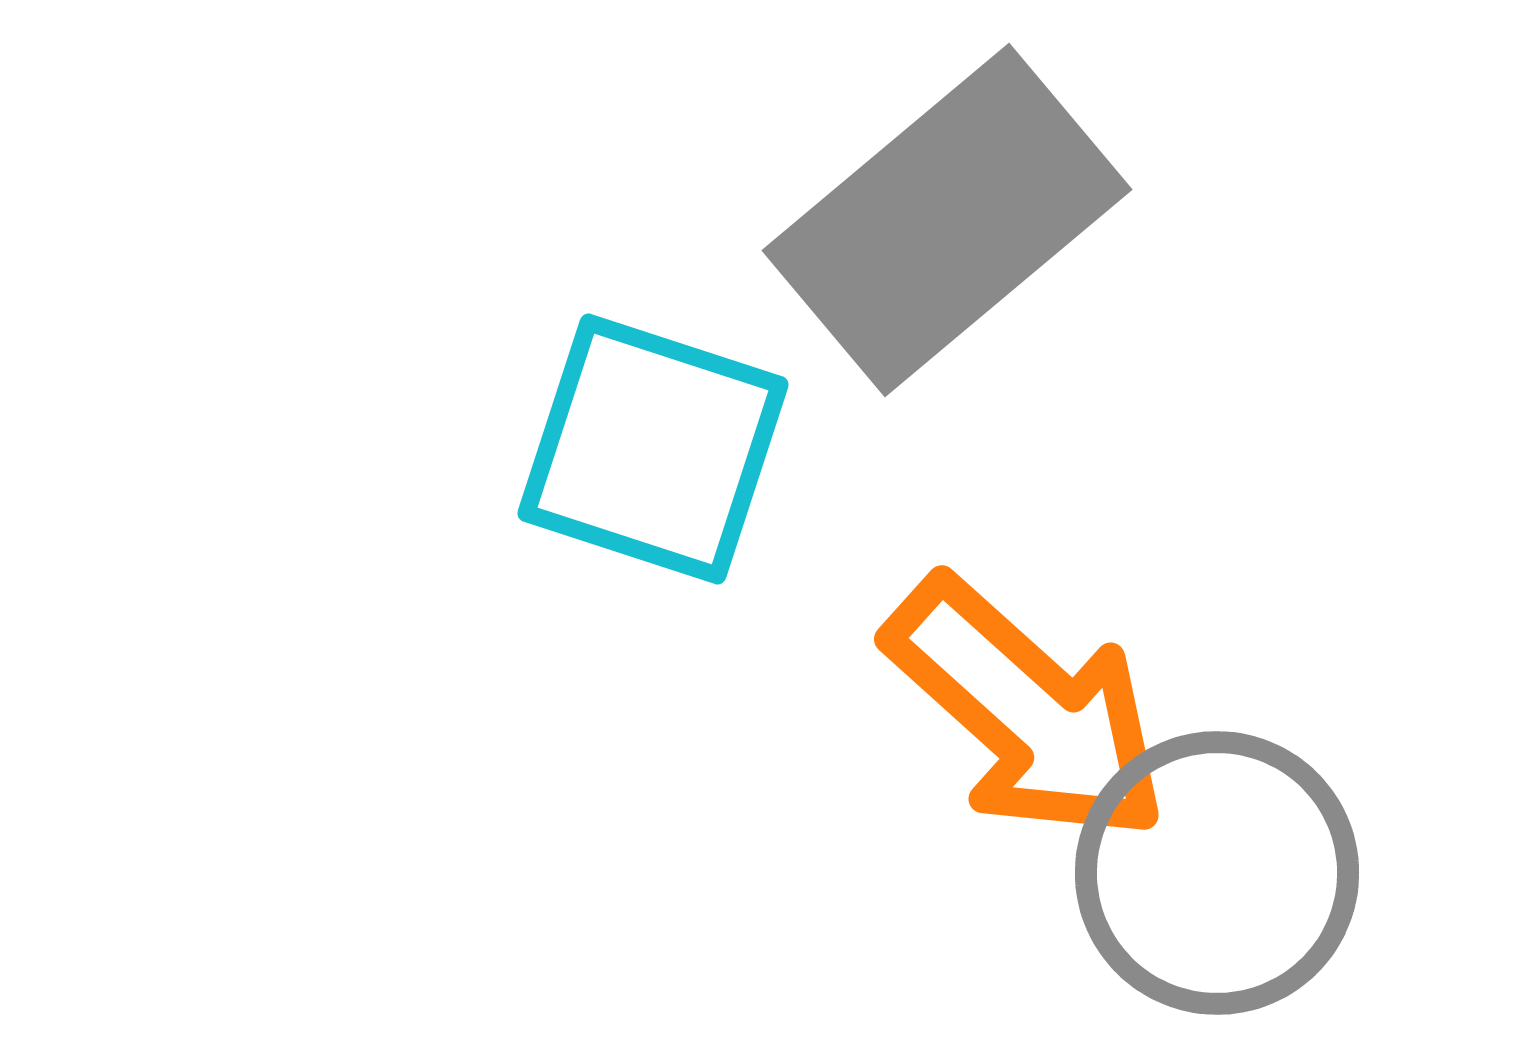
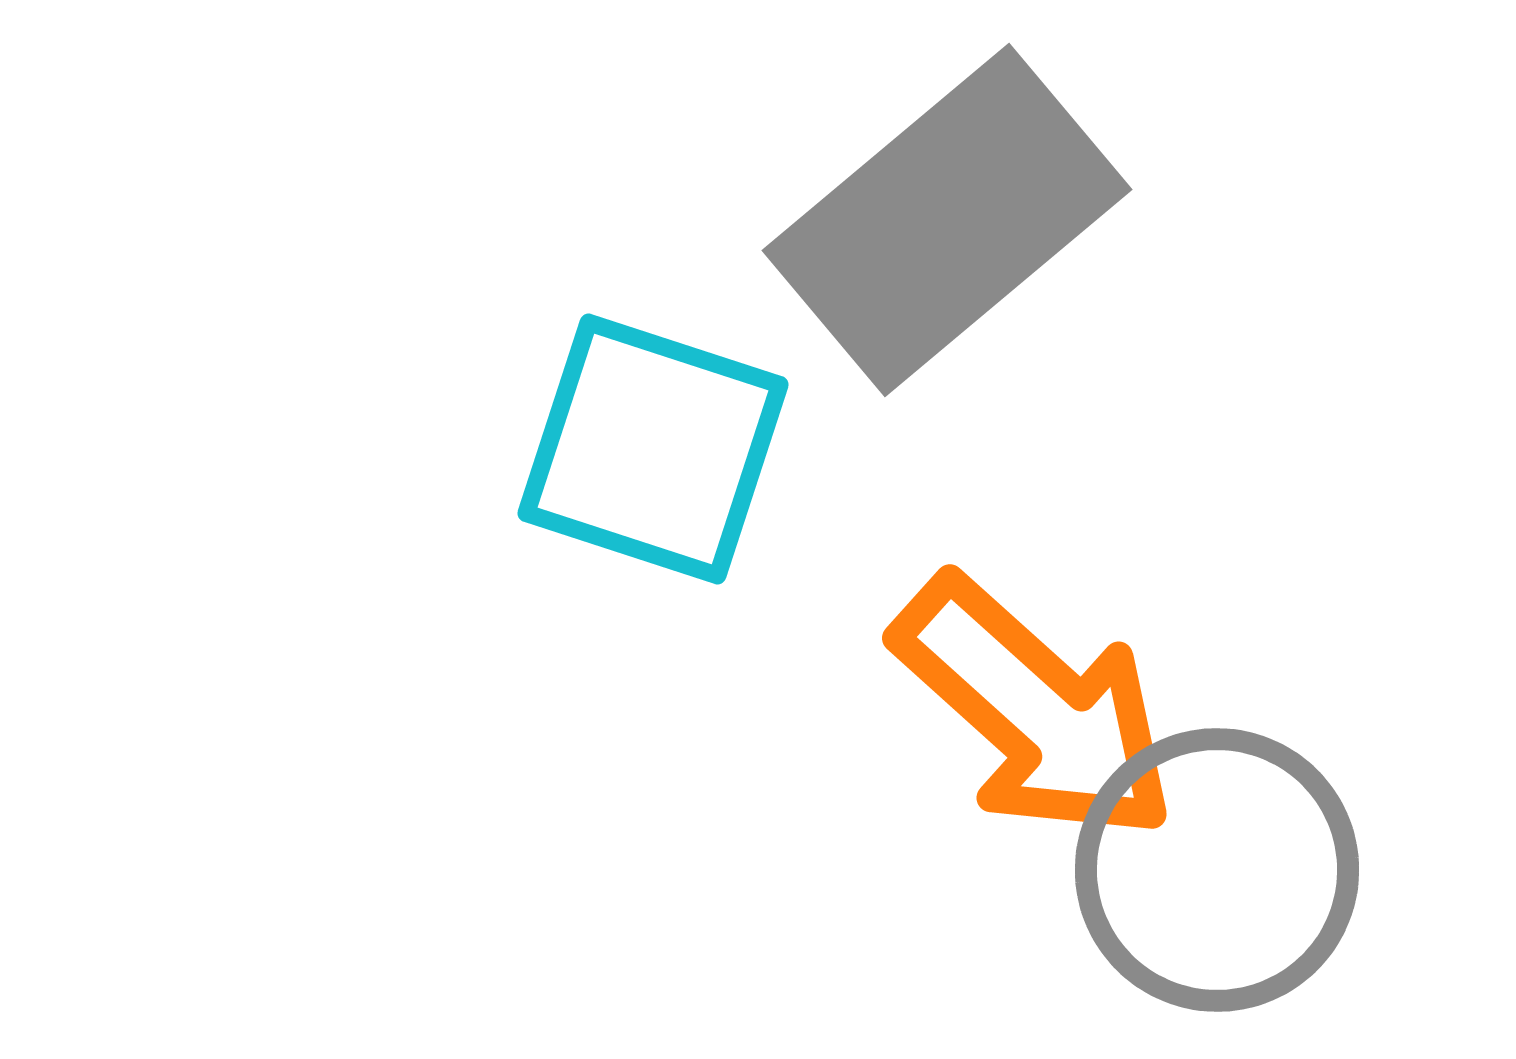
orange arrow: moved 8 px right, 1 px up
gray circle: moved 3 px up
